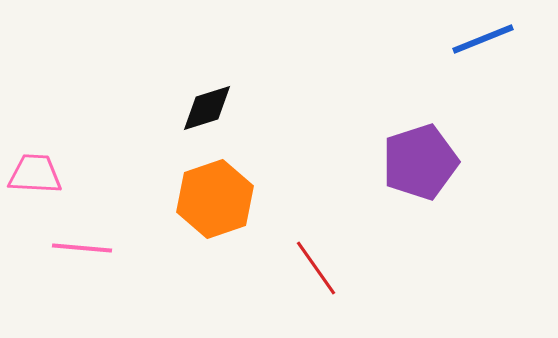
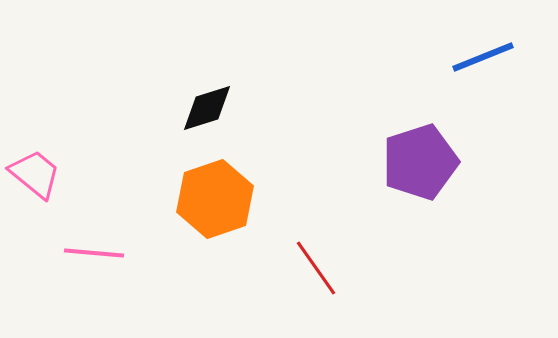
blue line: moved 18 px down
pink trapezoid: rotated 36 degrees clockwise
pink line: moved 12 px right, 5 px down
